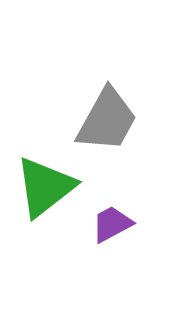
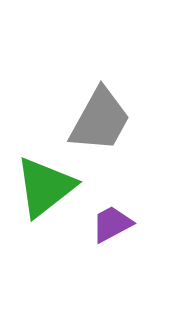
gray trapezoid: moved 7 px left
